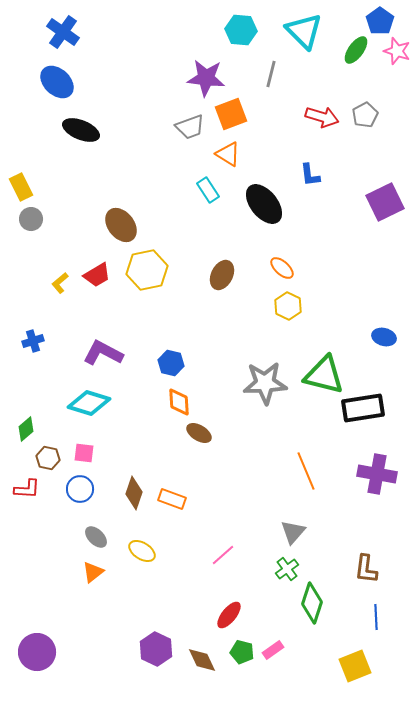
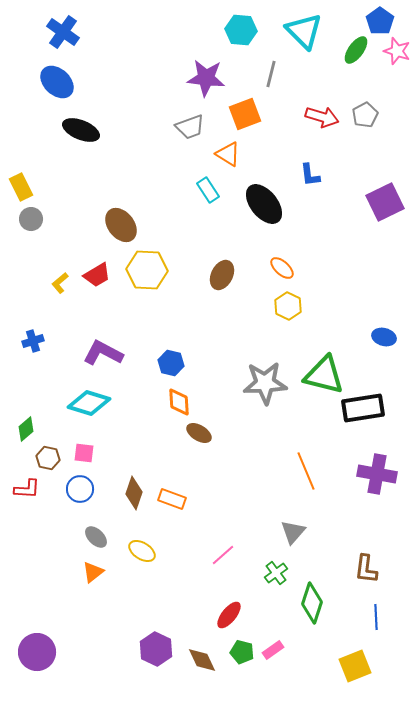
orange square at (231, 114): moved 14 px right
yellow hexagon at (147, 270): rotated 15 degrees clockwise
green cross at (287, 569): moved 11 px left, 4 px down
